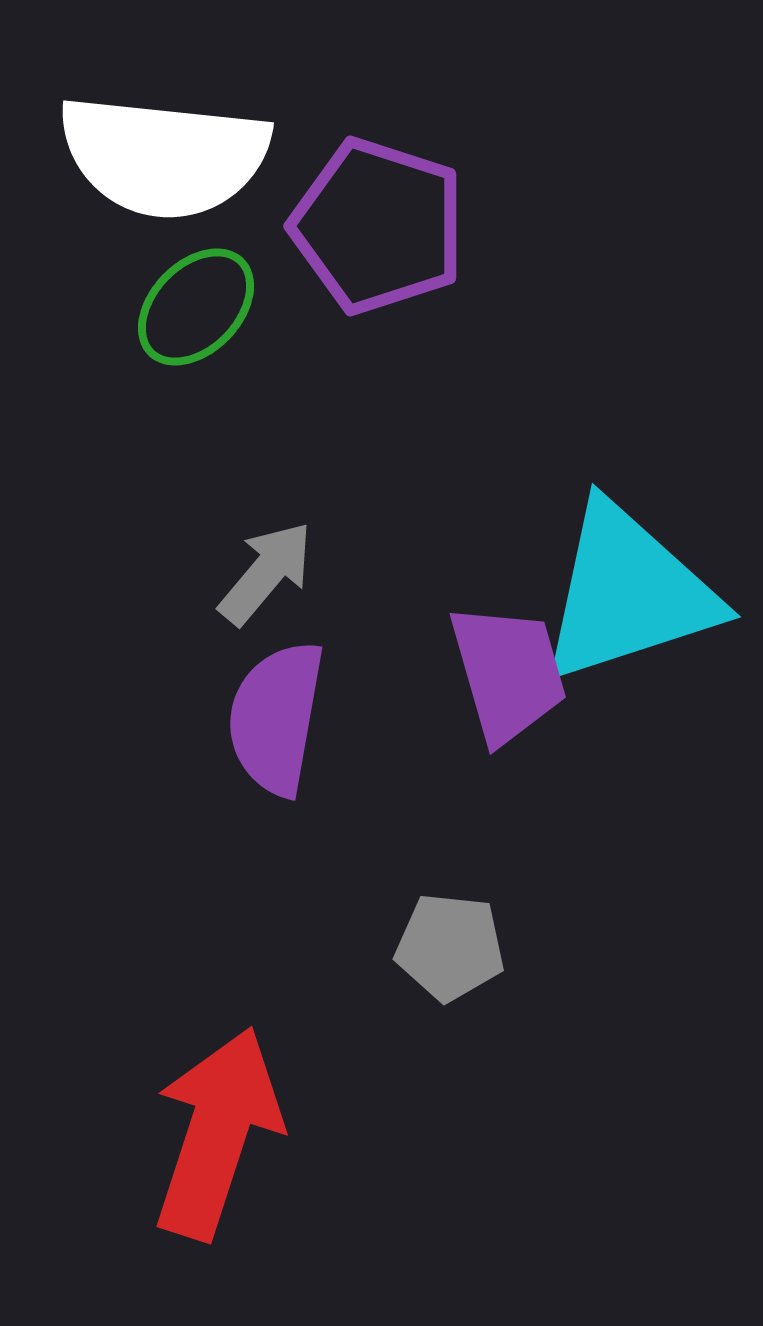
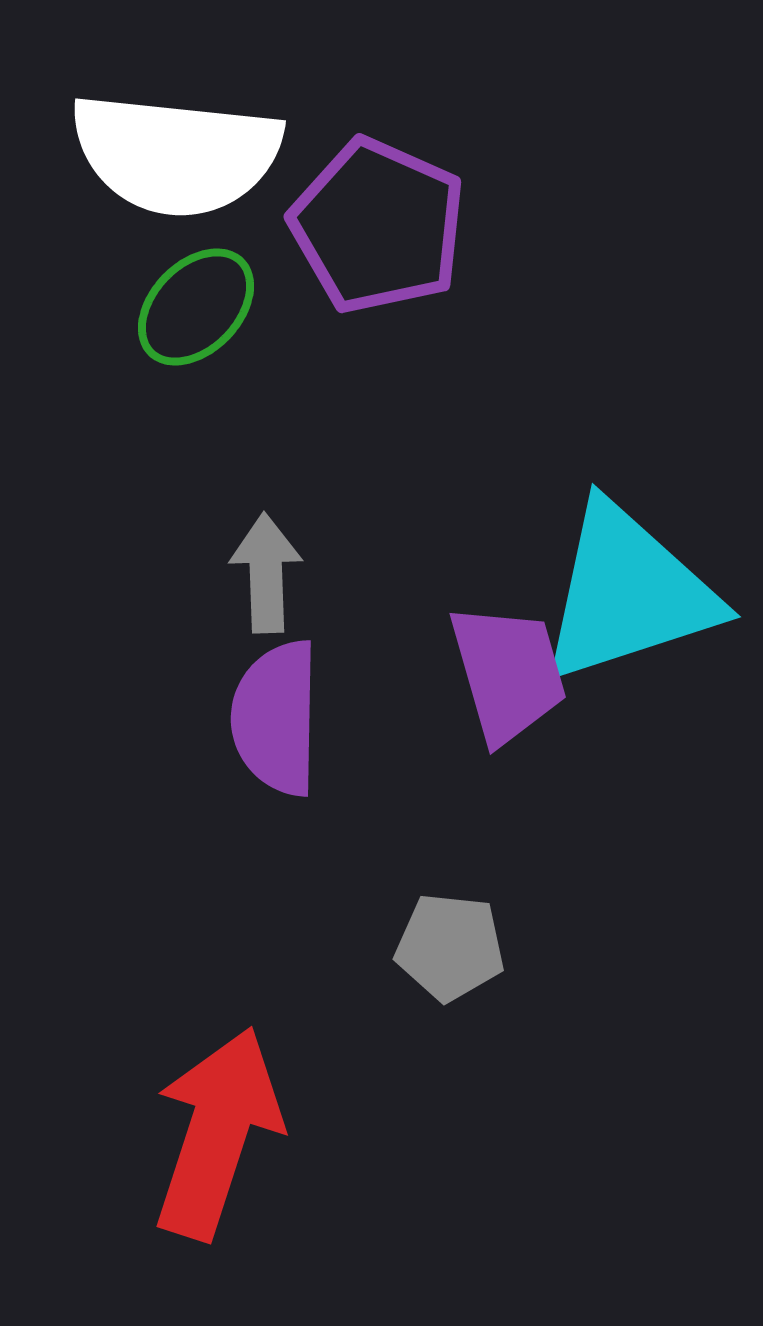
white semicircle: moved 12 px right, 2 px up
purple pentagon: rotated 6 degrees clockwise
gray arrow: rotated 42 degrees counterclockwise
purple semicircle: rotated 9 degrees counterclockwise
